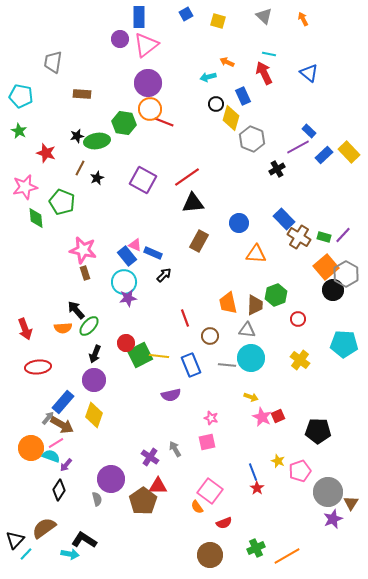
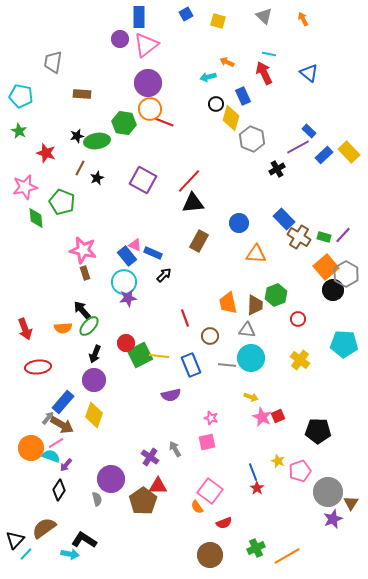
red line at (187, 177): moved 2 px right, 4 px down; rotated 12 degrees counterclockwise
black arrow at (76, 310): moved 6 px right
